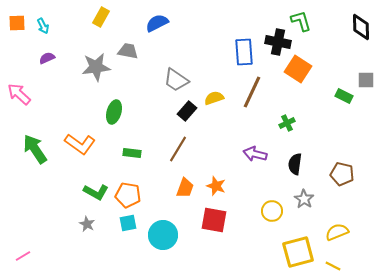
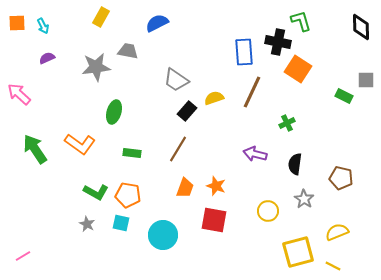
brown pentagon at (342, 174): moved 1 px left, 4 px down
yellow circle at (272, 211): moved 4 px left
cyan square at (128, 223): moved 7 px left; rotated 24 degrees clockwise
